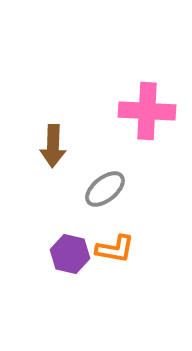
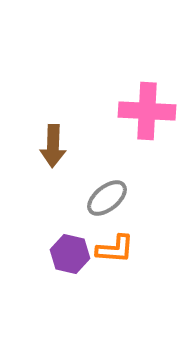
gray ellipse: moved 2 px right, 9 px down
orange L-shape: rotated 6 degrees counterclockwise
